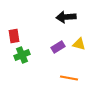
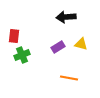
red rectangle: rotated 16 degrees clockwise
yellow triangle: moved 2 px right
